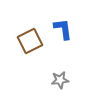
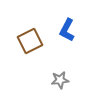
blue L-shape: moved 4 px right, 1 px down; rotated 145 degrees counterclockwise
